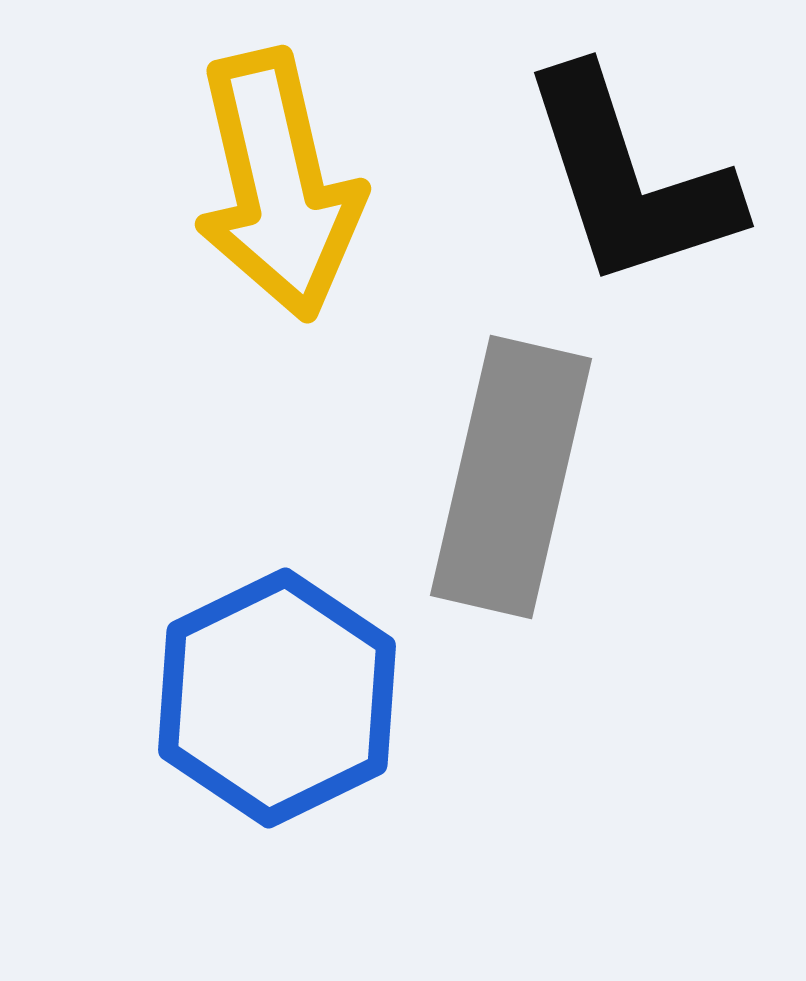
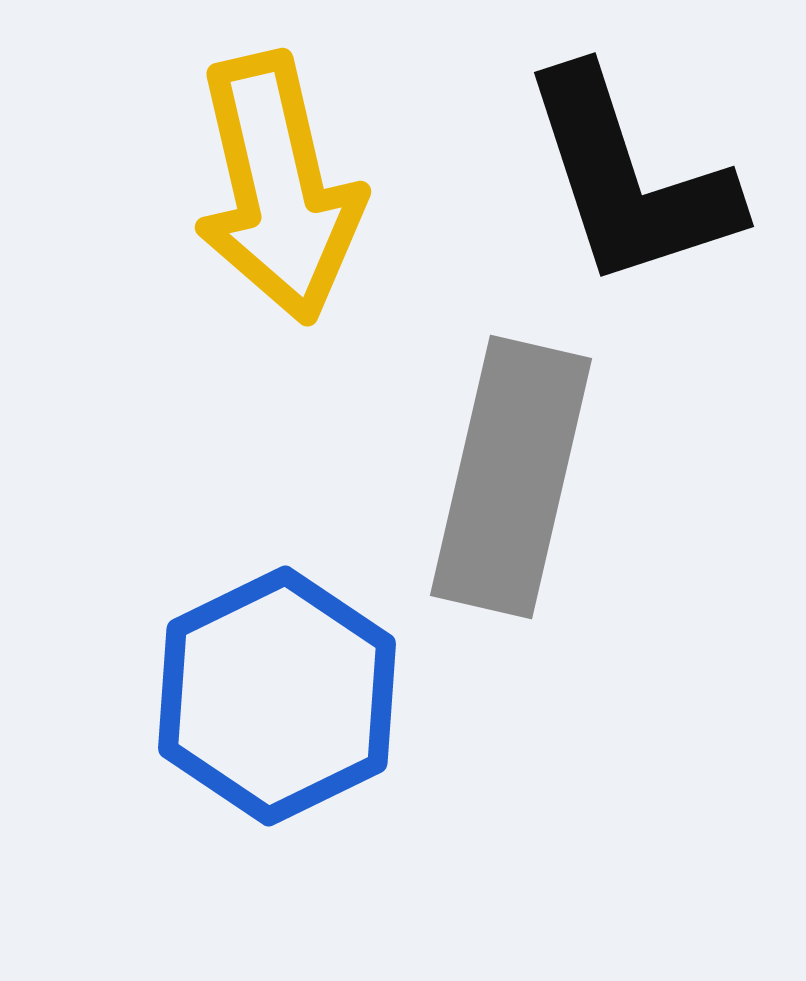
yellow arrow: moved 3 px down
blue hexagon: moved 2 px up
